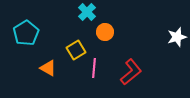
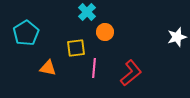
yellow square: moved 2 px up; rotated 24 degrees clockwise
orange triangle: rotated 18 degrees counterclockwise
red L-shape: moved 1 px down
